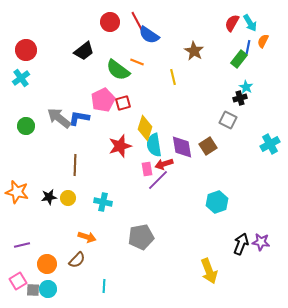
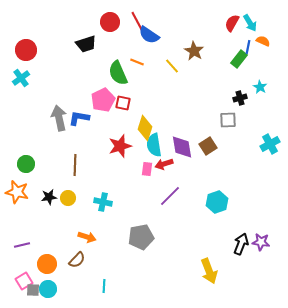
orange semicircle at (263, 41): rotated 88 degrees clockwise
black trapezoid at (84, 51): moved 2 px right, 7 px up; rotated 20 degrees clockwise
green semicircle at (118, 70): moved 3 px down; rotated 30 degrees clockwise
yellow line at (173, 77): moved 1 px left, 11 px up; rotated 28 degrees counterclockwise
cyan star at (246, 87): moved 14 px right
red square at (123, 103): rotated 28 degrees clockwise
gray arrow at (59, 118): rotated 40 degrees clockwise
gray square at (228, 120): rotated 30 degrees counterclockwise
green circle at (26, 126): moved 38 px down
pink rectangle at (147, 169): rotated 16 degrees clockwise
purple line at (158, 180): moved 12 px right, 16 px down
pink square at (18, 281): moved 6 px right
